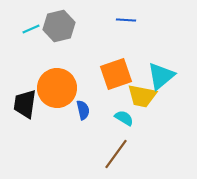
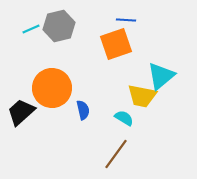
orange square: moved 30 px up
orange circle: moved 5 px left
black trapezoid: moved 4 px left, 8 px down; rotated 40 degrees clockwise
